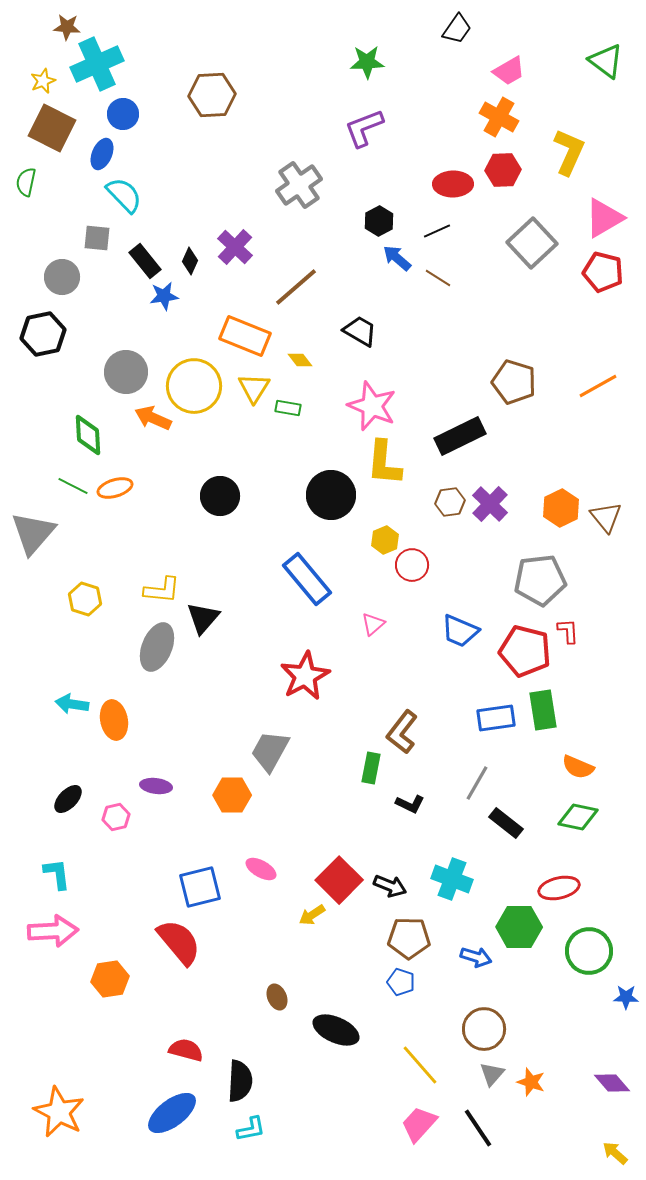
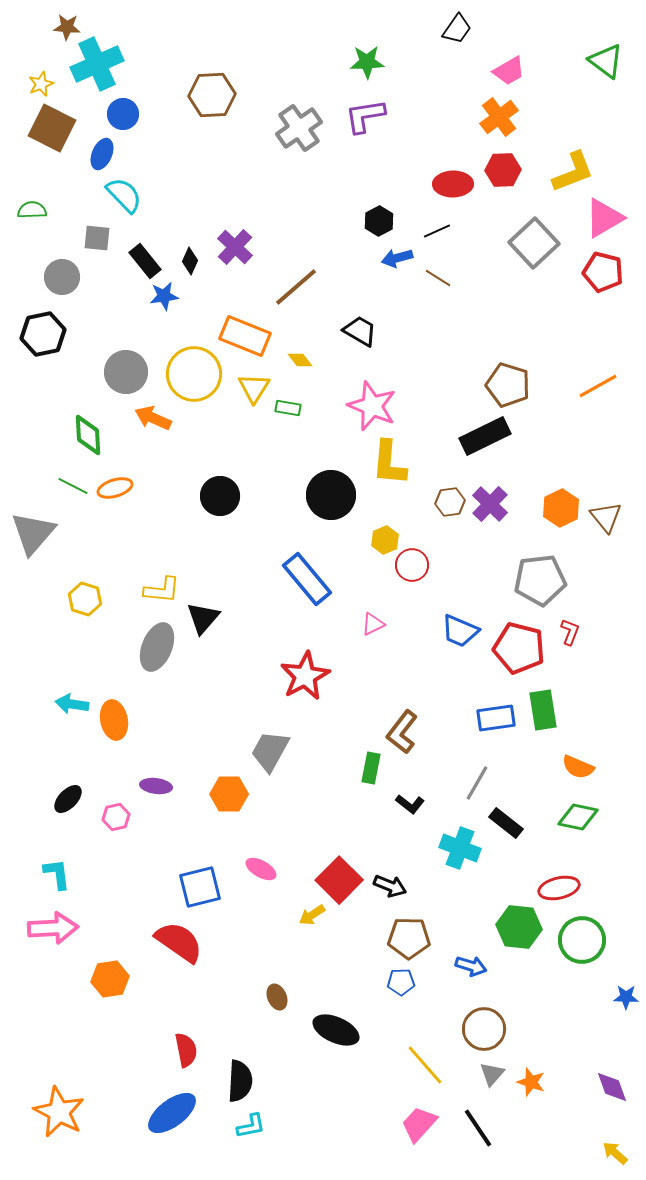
yellow star at (43, 81): moved 2 px left, 3 px down
orange cross at (499, 117): rotated 24 degrees clockwise
purple L-shape at (364, 128): moved 1 px right, 12 px up; rotated 12 degrees clockwise
yellow L-shape at (569, 152): moved 4 px right, 20 px down; rotated 45 degrees clockwise
green semicircle at (26, 182): moved 6 px right, 28 px down; rotated 76 degrees clockwise
gray cross at (299, 185): moved 57 px up
gray square at (532, 243): moved 2 px right
blue arrow at (397, 258): rotated 56 degrees counterclockwise
brown pentagon at (514, 382): moved 6 px left, 3 px down
yellow circle at (194, 386): moved 12 px up
black rectangle at (460, 436): moved 25 px right
yellow L-shape at (384, 463): moved 5 px right
pink triangle at (373, 624): rotated 15 degrees clockwise
red L-shape at (568, 631): moved 2 px right, 1 px down; rotated 24 degrees clockwise
red pentagon at (525, 651): moved 6 px left, 3 px up
orange hexagon at (232, 795): moved 3 px left, 1 px up
black L-shape at (410, 804): rotated 12 degrees clockwise
cyan cross at (452, 879): moved 8 px right, 31 px up
green hexagon at (519, 927): rotated 6 degrees clockwise
pink arrow at (53, 931): moved 3 px up
red semicircle at (179, 942): rotated 15 degrees counterclockwise
green circle at (589, 951): moved 7 px left, 11 px up
blue arrow at (476, 957): moved 5 px left, 9 px down
blue pentagon at (401, 982): rotated 20 degrees counterclockwise
red semicircle at (186, 1050): rotated 64 degrees clockwise
yellow line at (420, 1065): moved 5 px right
purple diamond at (612, 1083): moved 4 px down; rotated 21 degrees clockwise
cyan L-shape at (251, 1129): moved 3 px up
